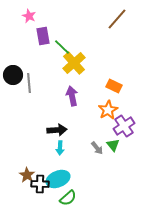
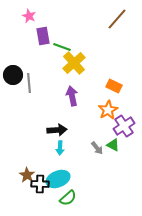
green line: rotated 24 degrees counterclockwise
green triangle: rotated 24 degrees counterclockwise
